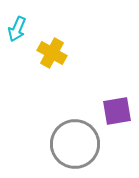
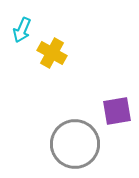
cyan arrow: moved 5 px right, 1 px down
